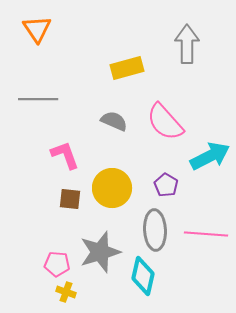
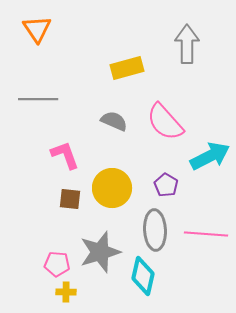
yellow cross: rotated 18 degrees counterclockwise
